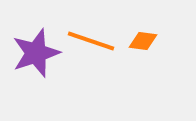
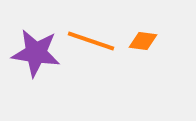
purple star: rotated 27 degrees clockwise
